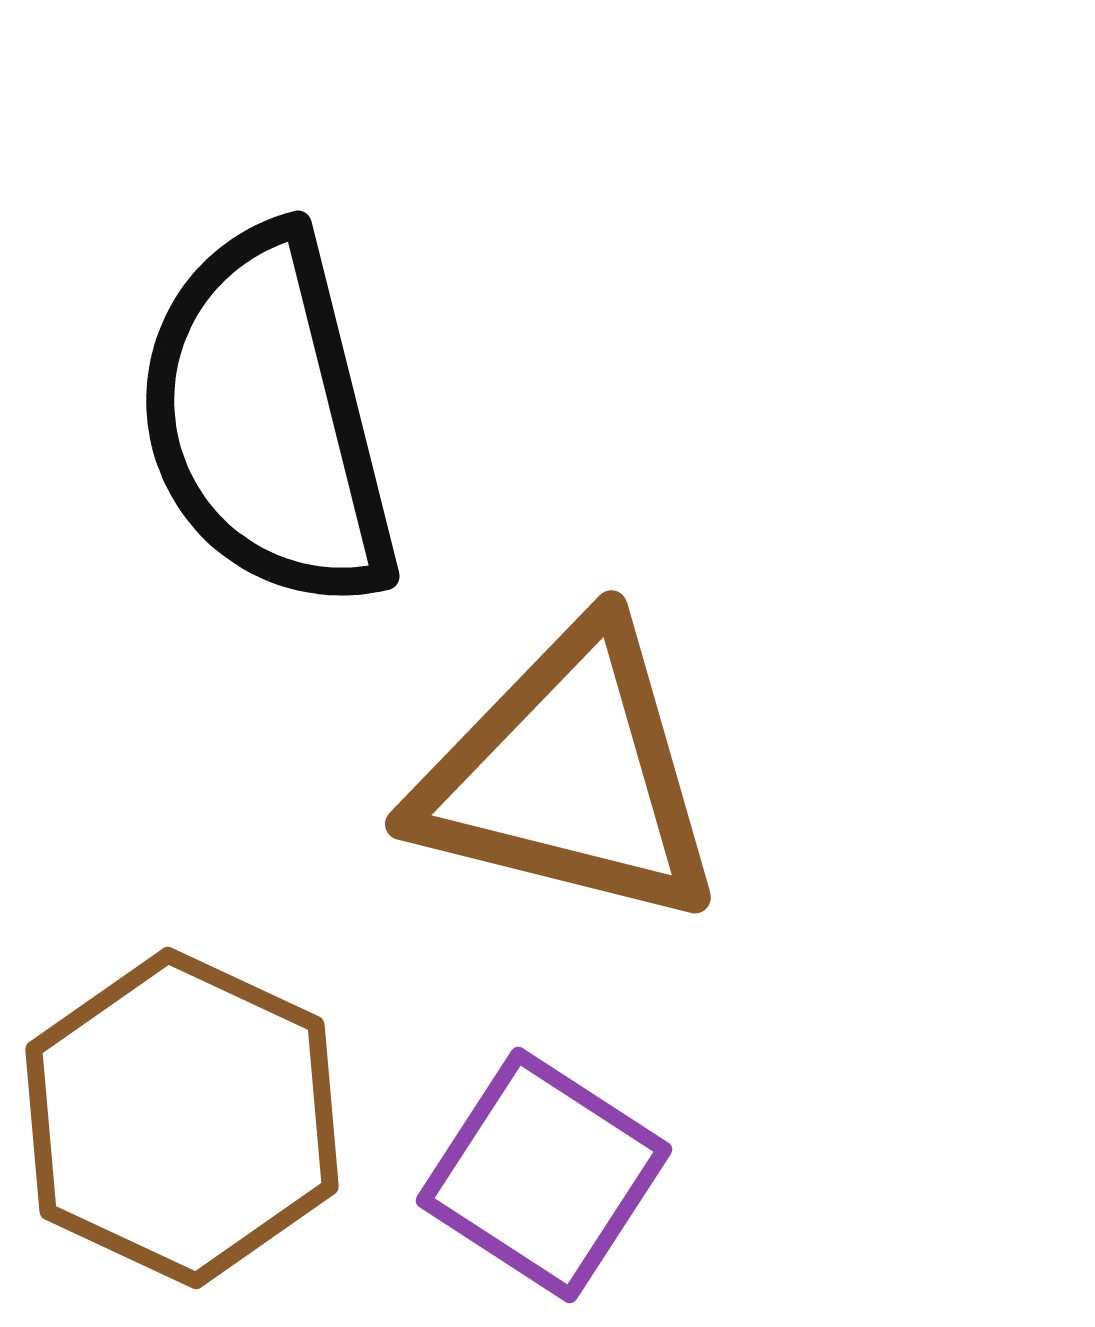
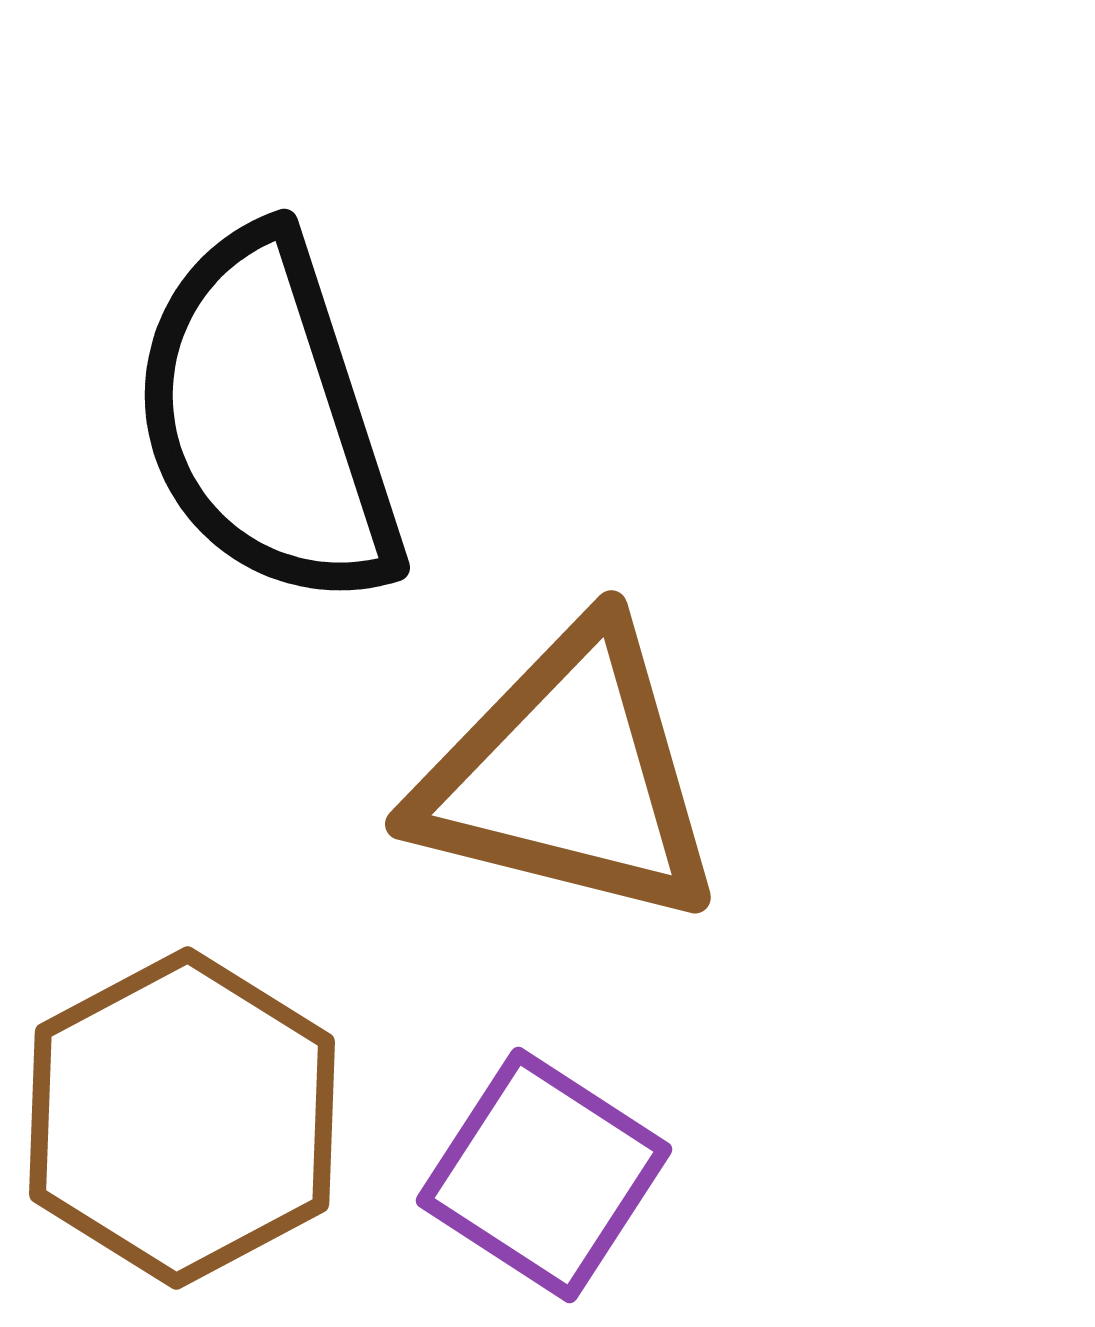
black semicircle: rotated 4 degrees counterclockwise
brown hexagon: rotated 7 degrees clockwise
